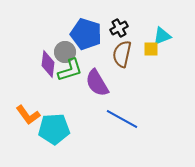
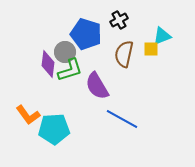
black cross: moved 8 px up
brown semicircle: moved 2 px right
purple semicircle: moved 3 px down
